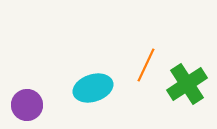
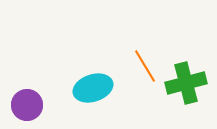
orange line: moved 1 px left, 1 px down; rotated 56 degrees counterclockwise
green cross: moved 1 px left, 1 px up; rotated 18 degrees clockwise
